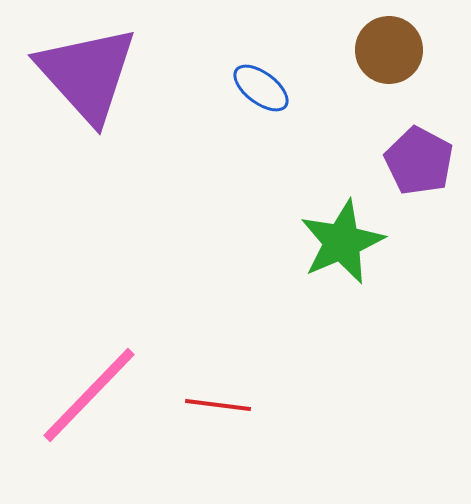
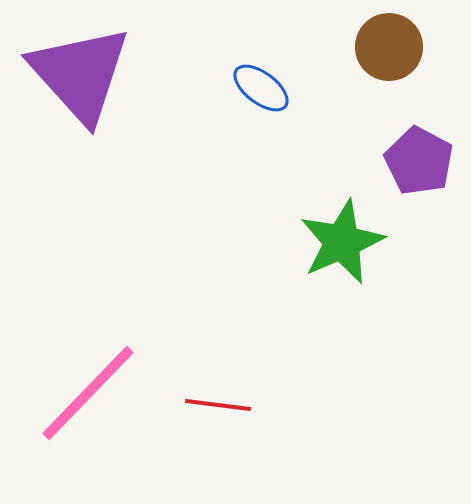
brown circle: moved 3 px up
purple triangle: moved 7 px left
pink line: moved 1 px left, 2 px up
